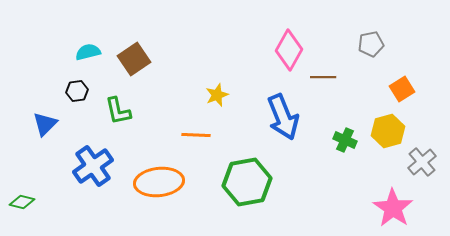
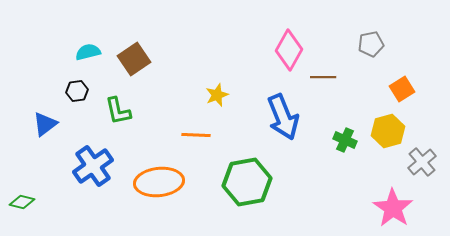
blue triangle: rotated 8 degrees clockwise
